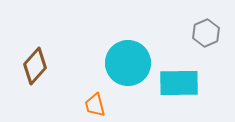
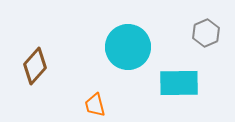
cyan circle: moved 16 px up
